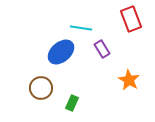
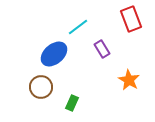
cyan line: moved 3 px left, 1 px up; rotated 45 degrees counterclockwise
blue ellipse: moved 7 px left, 2 px down
brown circle: moved 1 px up
